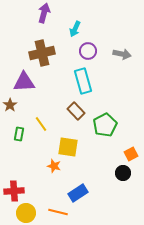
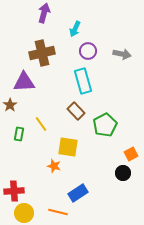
yellow circle: moved 2 px left
